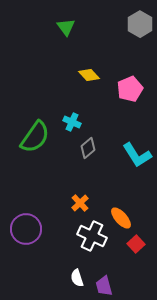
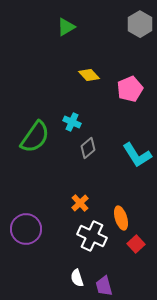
green triangle: rotated 36 degrees clockwise
orange ellipse: rotated 25 degrees clockwise
